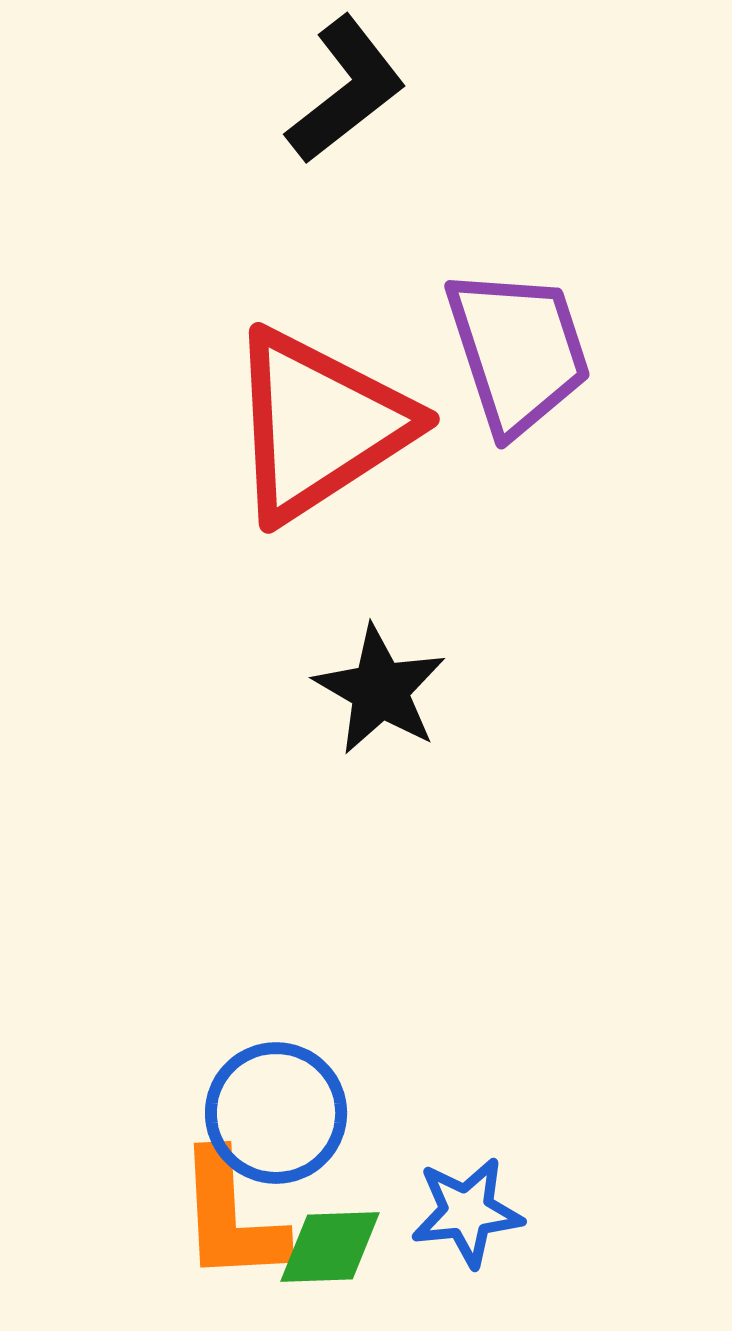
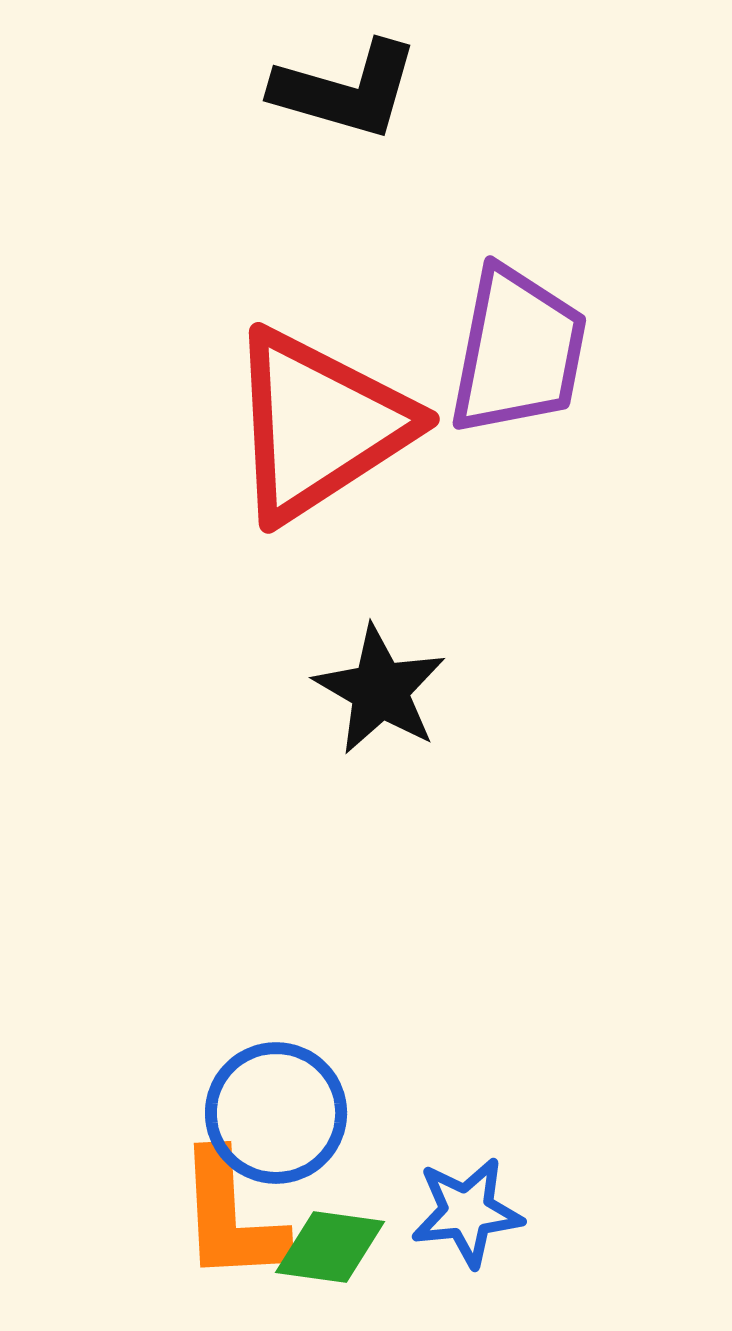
black L-shape: rotated 54 degrees clockwise
purple trapezoid: rotated 29 degrees clockwise
green diamond: rotated 10 degrees clockwise
